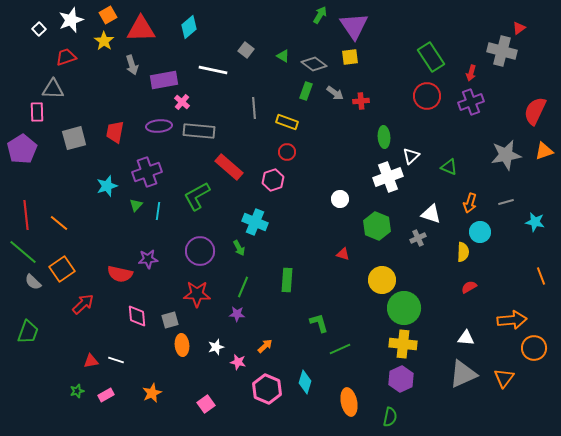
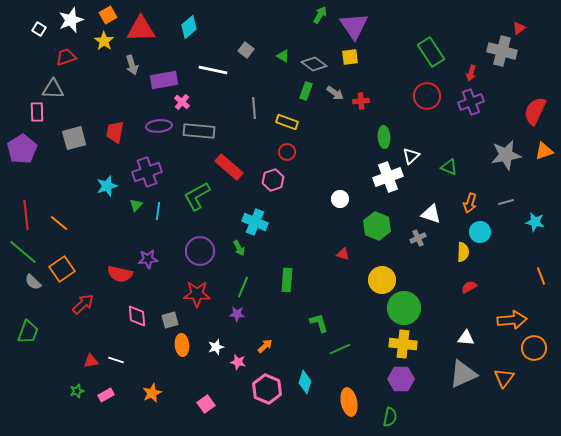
white square at (39, 29): rotated 16 degrees counterclockwise
green rectangle at (431, 57): moved 5 px up
purple hexagon at (401, 379): rotated 25 degrees clockwise
